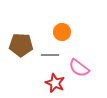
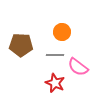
gray line: moved 5 px right
pink semicircle: moved 1 px left, 1 px up
